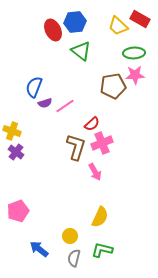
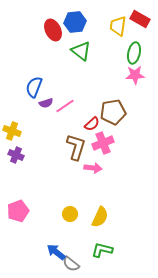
yellow trapezoid: rotated 55 degrees clockwise
green ellipse: rotated 75 degrees counterclockwise
brown pentagon: moved 26 px down
purple semicircle: moved 1 px right
pink cross: moved 1 px right
purple cross: moved 3 px down; rotated 14 degrees counterclockwise
pink arrow: moved 2 px left, 4 px up; rotated 54 degrees counterclockwise
yellow circle: moved 22 px up
blue arrow: moved 17 px right, 3 px down
gray semicircle: moved 3 px left, 6 px down; rotated 66 degrees counterclockwise
